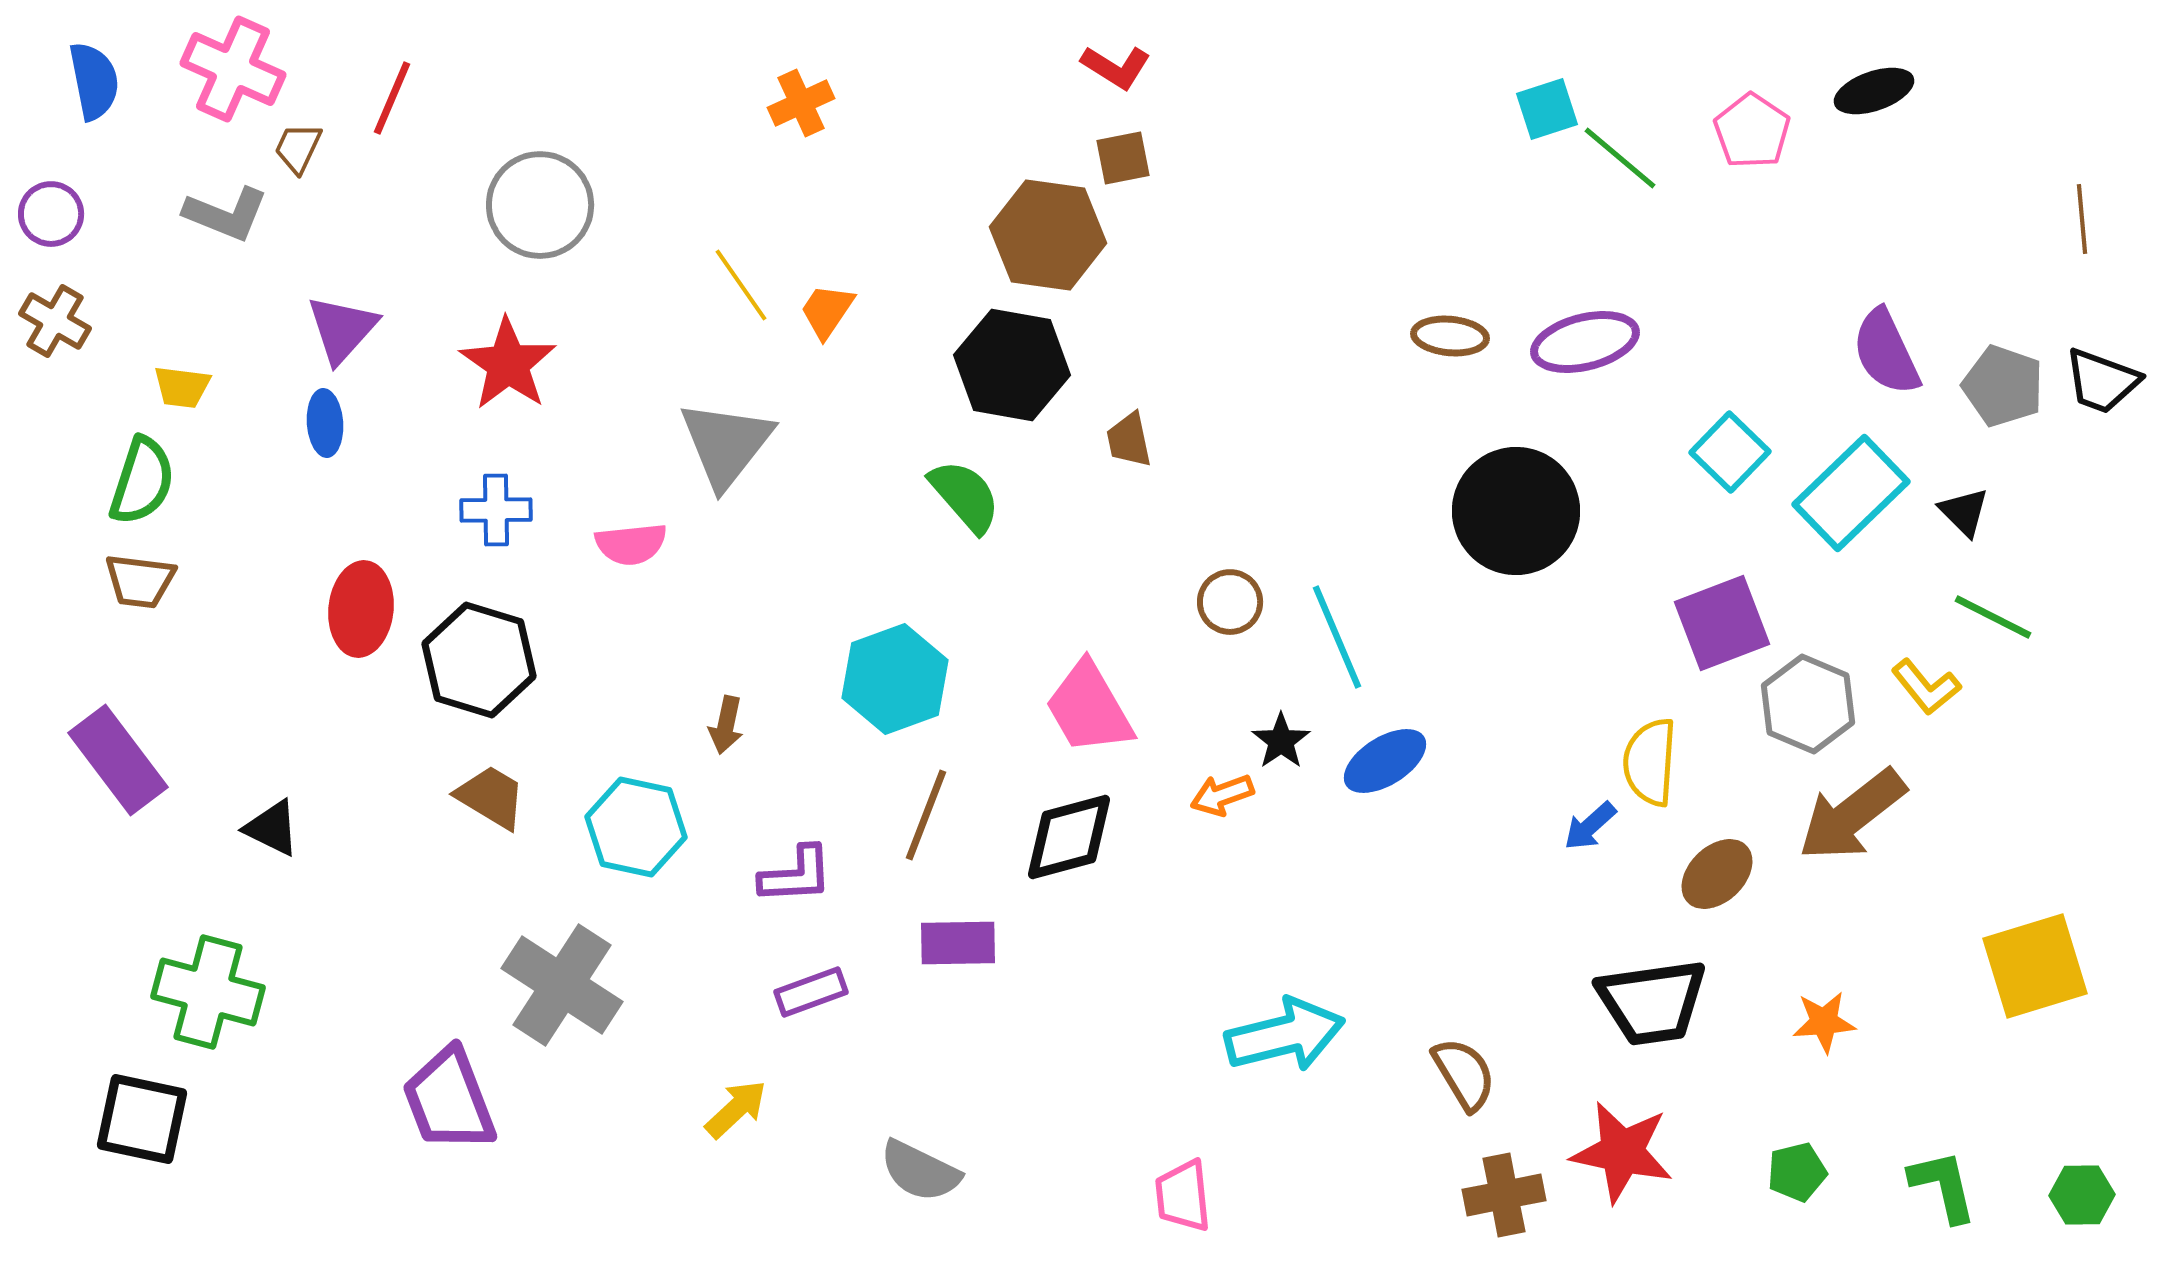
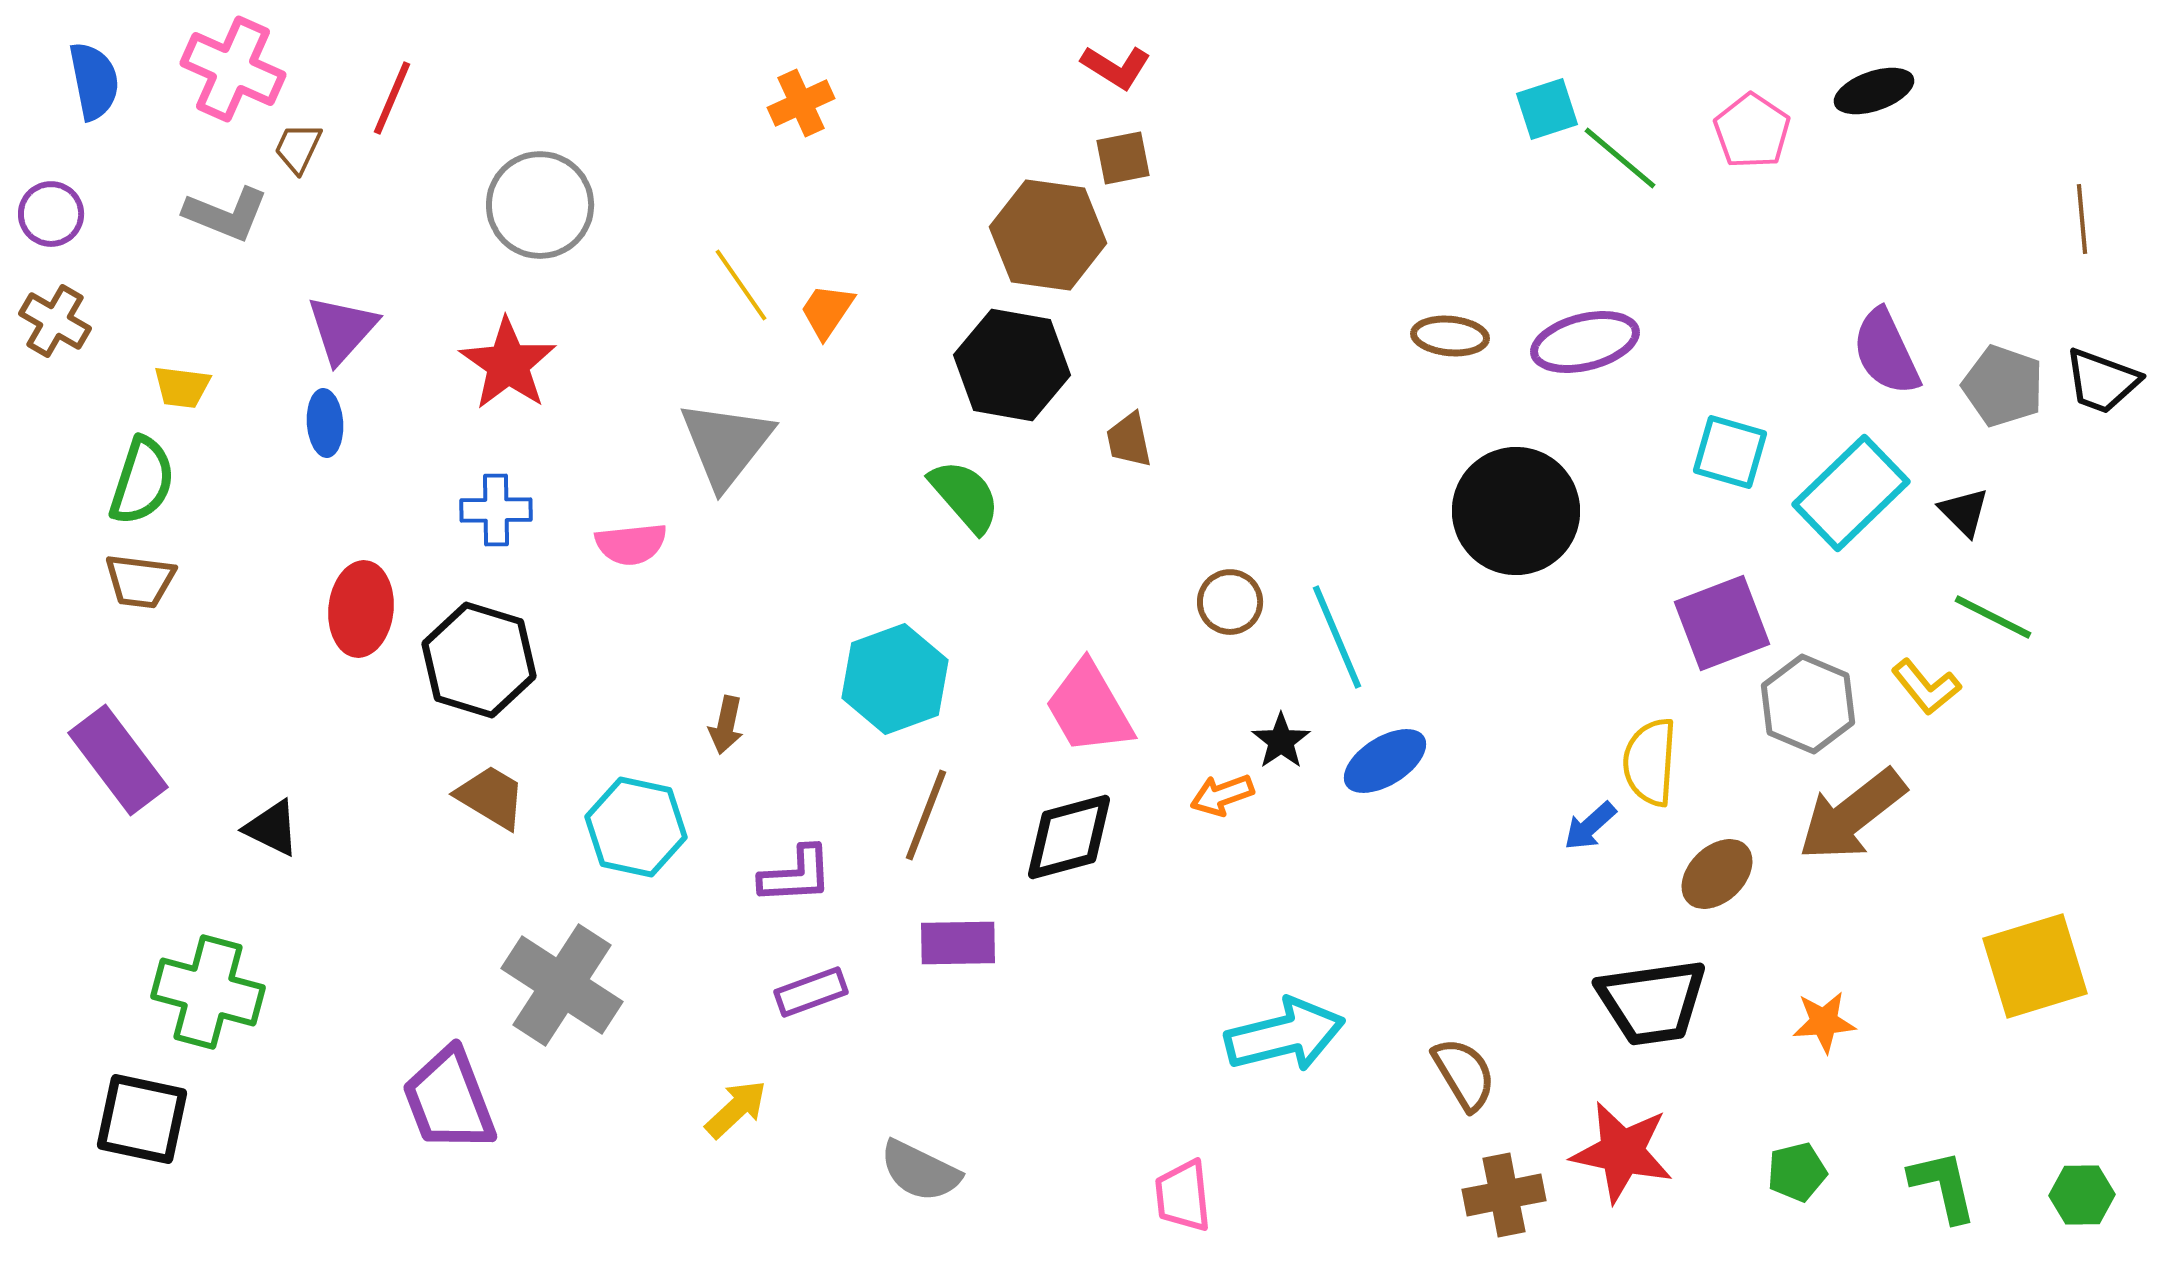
cyan square at (1730, 452): rotated 28 degrees counterclockwise
